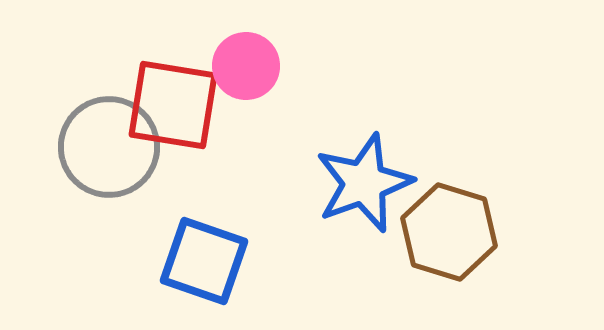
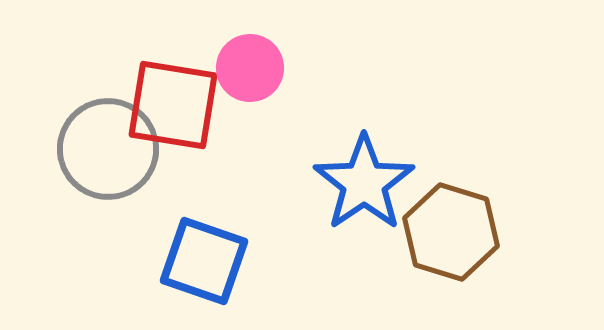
pink circle: moved 4 px right, 2 px down
gray circle: moved 1 px left, 2 px down
blue star: rotated 14 degrees counterclockwise
brown hexagon: moved 2 px right
